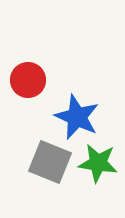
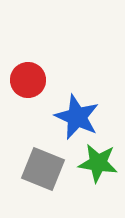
gray square: moved 7 px left, 7 px down
